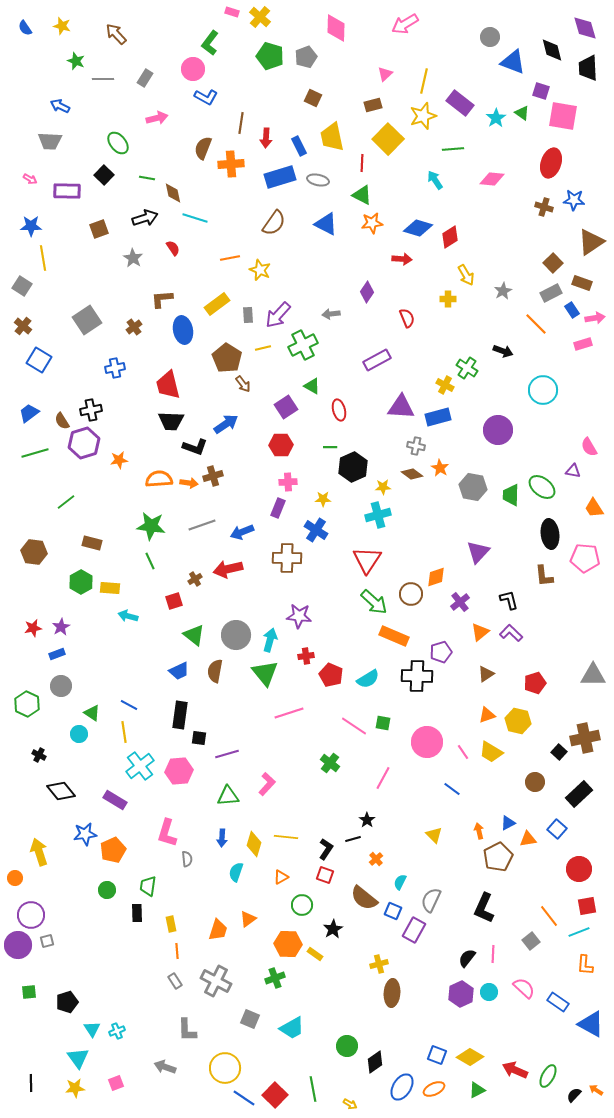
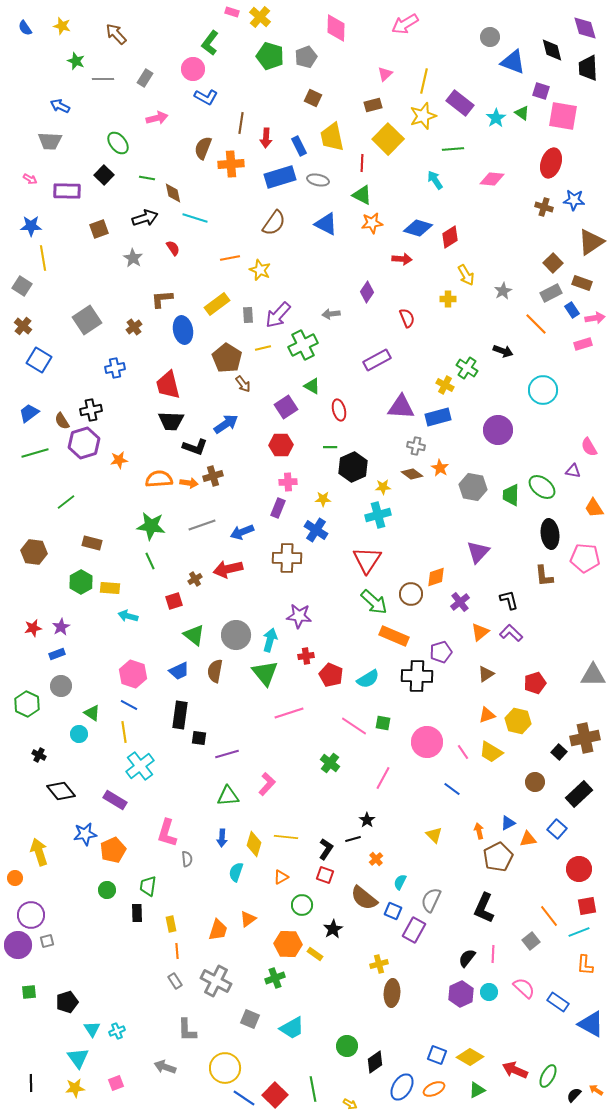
pink hexagon at (179, 771): moved 46 px left, 97 px up; rotated 24 degrees clockwise
